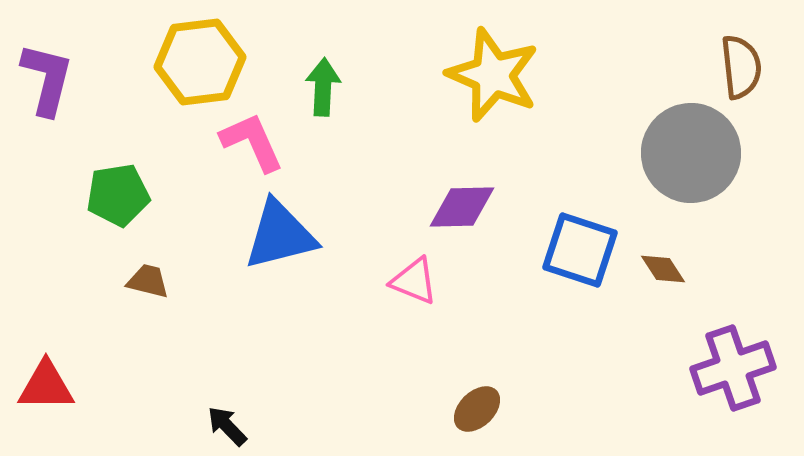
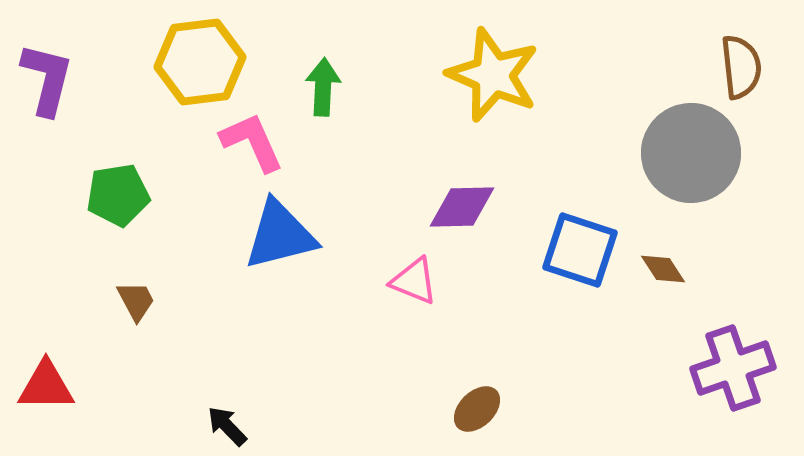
brown trapezoid: moved 12 px left, 20 px down; rotated 48 degrees clockwise
